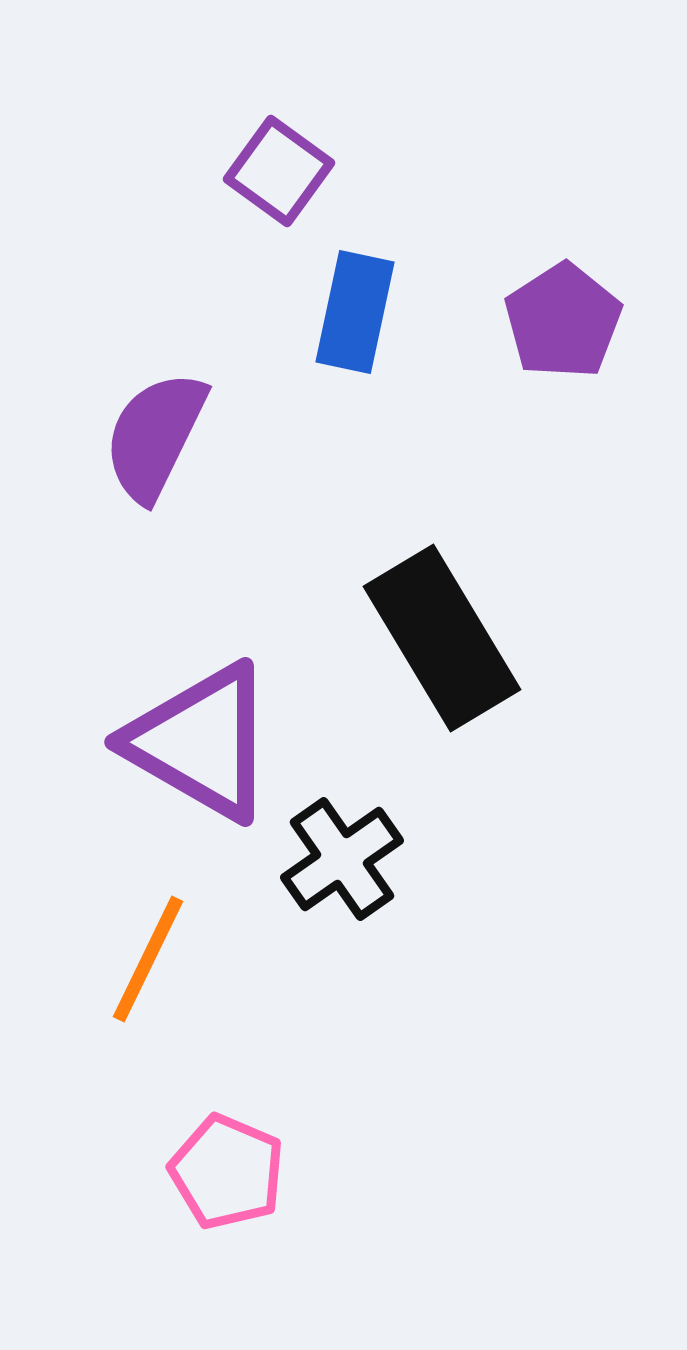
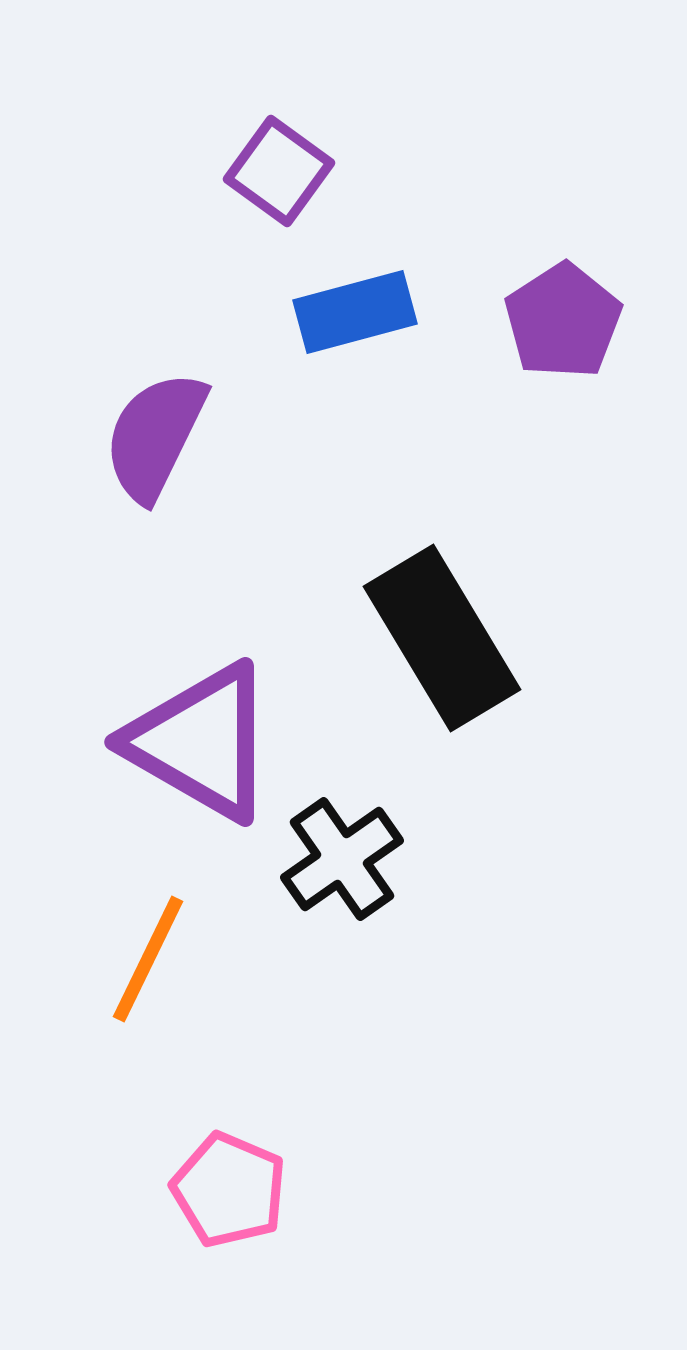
blue rectangle: rotated 63 degrees clockwise
pink pentagon: moved 2 px right, 18 px down
